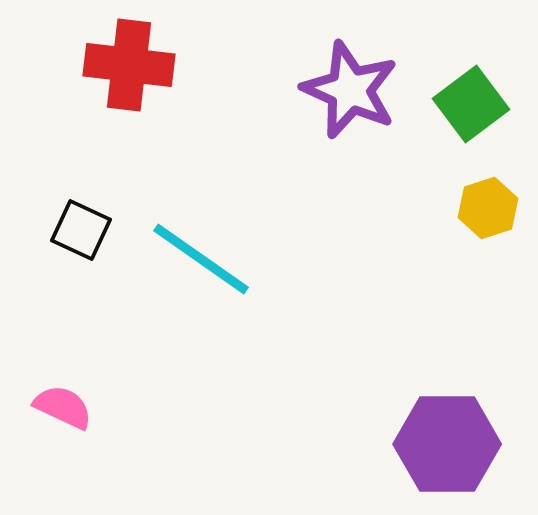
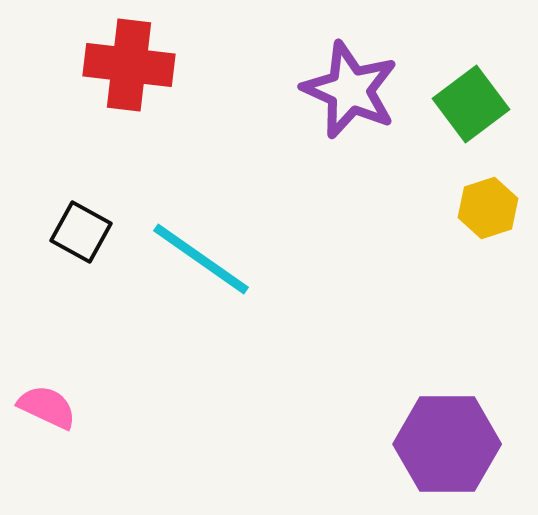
black square: moved 2 px down; rotated 4 degrees clockwise
pink semicircle: moved 16 px left
